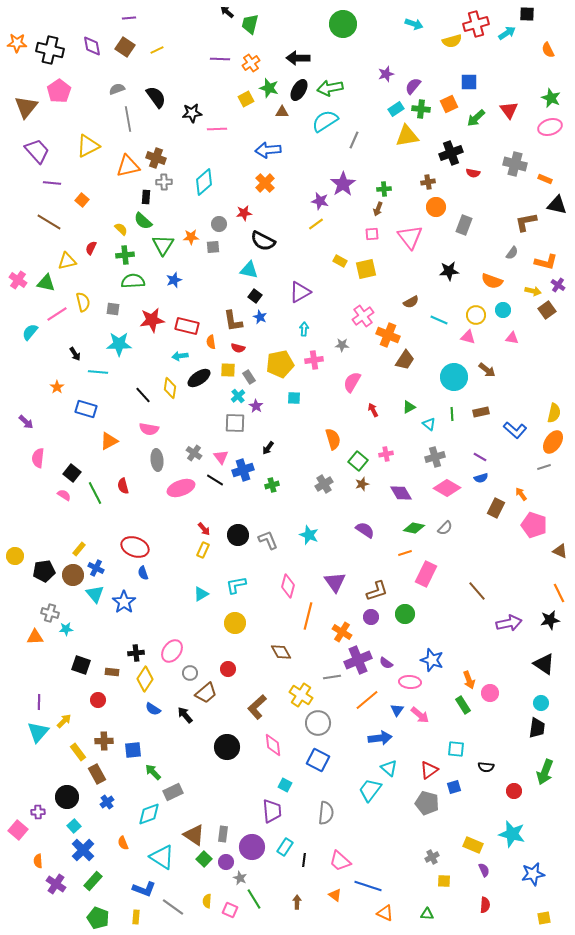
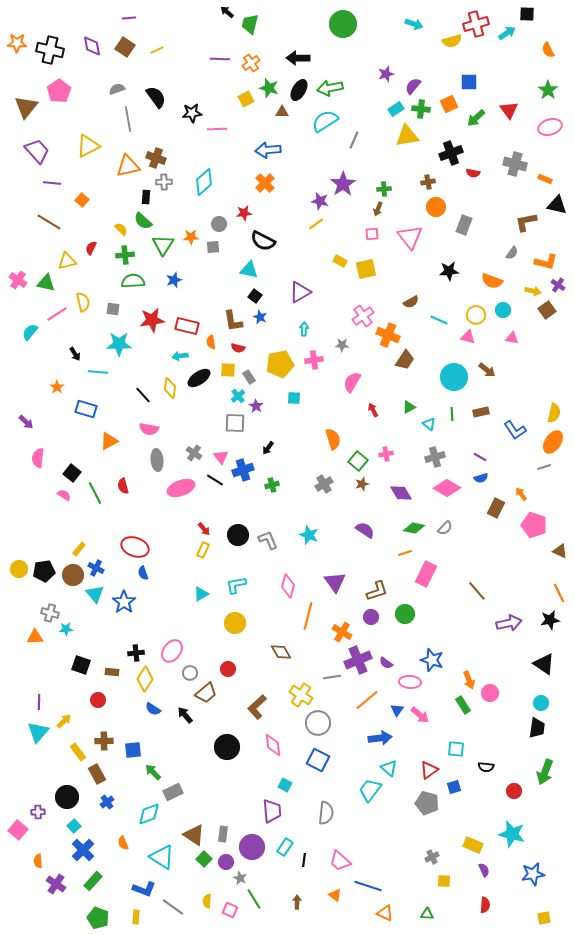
green star at (551, 98): moved 3 px left, 8 px up; rotated 12 degrees clockwise
blue L-shape at (515, 430): rotated 15 degrees clockwise
yellow circle at (15, 556): moved 4 px right, 13 px down
